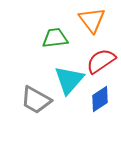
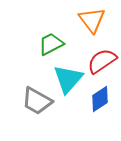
green trapezoid: moved 4 px left, 6 px down; rotated 20 degrees counterclockwise
red semicircle: moved 1 px right
cyan triangle: moved 1 px left, 1 px up
gray trapezoid: moved 1 px right, 1 px down
